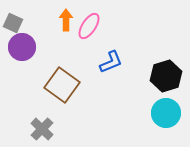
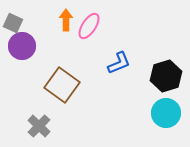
purple circle: moved 1 px up
blue L-shape: moved 8 px right, 1 px down
gray cross: moved 3 px left, 3 px up
